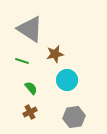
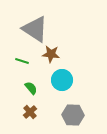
gray triangle: moved 5 px right
brown star: moved 4 px left; rotated 18 degrees clockwise
cyan circle: moved 5 px left
brown cross: rotated 16 degrees counterclockwise
gray hexagon: moved 1 px left, 2 px up; rotated 10 degrees clockwise
